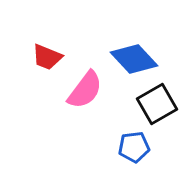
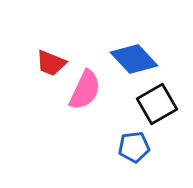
red trapezoid: moved 4 px right, 6 px down
pink semicircle: rotated 12 degrees counterclockwise
